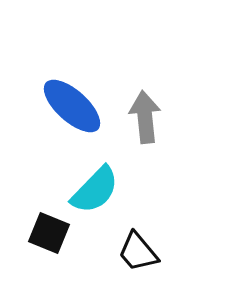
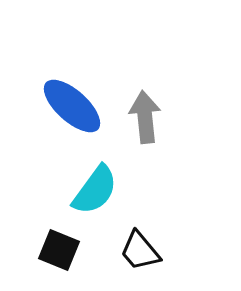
cyan semicircle: rotated 8 degrees counterclockwise
black square: moved 10 px right, 17 px down
black trapezoid: moved 2 px right, 1 px up
